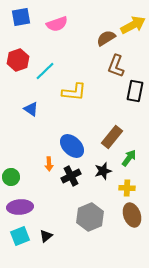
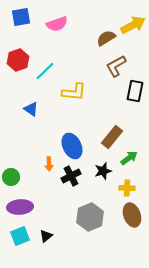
brown L-shape: rotated 40 degrees clockwise
blue ellipse: rotated 20 degrees clockwise
green arrow: rotated 18 degrees clockwise
